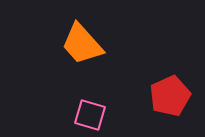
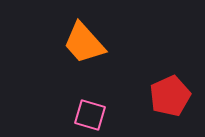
orange trapezoid: moved 2 px right, 1 px up
